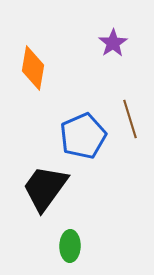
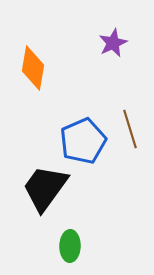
purple star: rotated 8 degrees clockwise
brown line: moved 10 px down
blue pentagon: moved 5 px down
